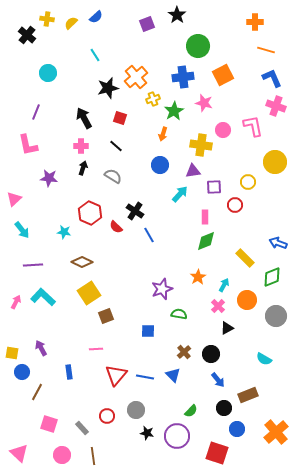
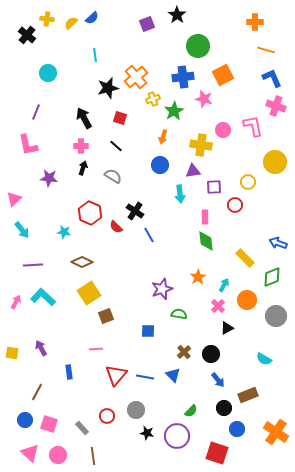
blue semicircle at (96, 17): moved 4 px left, 1 px down
cyan line at (95, 55): rotated 24 degrees clockwise
pink star at (204, 103): moved 4 px up
orange arrow at (163, 134): moved 3 px down
cyan arrow at (180, 194): rotated 132 degrees clockwise
green diamond at (206, 241): rotated 75 degrees counterclockwise
blue circle at (22, 372): moved 3 px right, 48 px down
orange cross at (276, 432): rotated 15 degrees counterclockwise
pink triangle at (19, 453): moved 11 px right
pink circle at (62, 455): moved 4 px left
